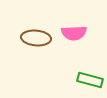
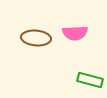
pink semicircle: moved 1 px right
